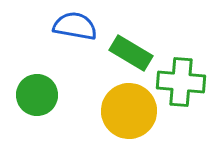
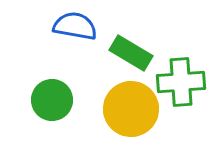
green cross: rotated 9 degrees counterclockwise
green circle: moved 15 px right, 5 px down
yellow circle: moved 2 px right, 2 px up
